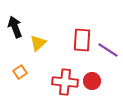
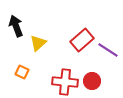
black arrow: moved 1 px right, 1 px up
red rectangle: rotated 45 degrees clockwise
orange square: moved 2 px right; rotated 32 degrees counterclockwise
